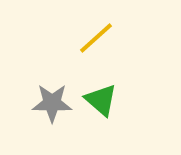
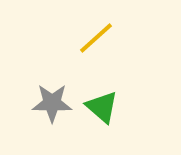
green triangle: moved 1 px right, 7 px down
